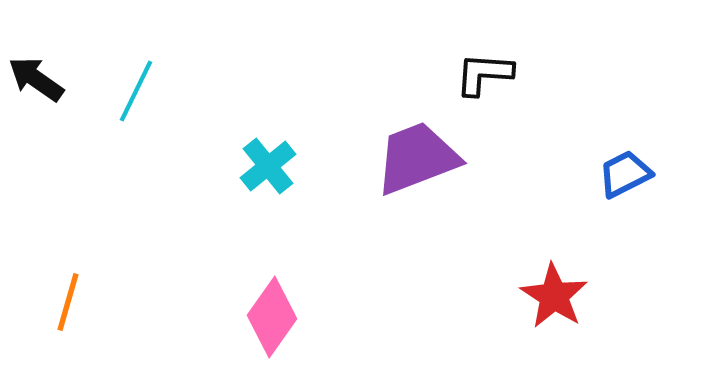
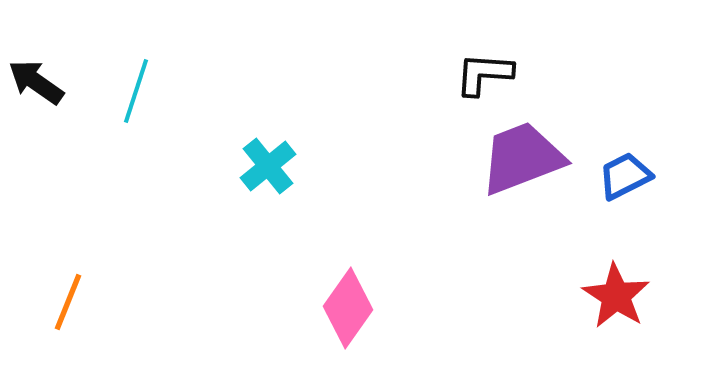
black arrow: moved 3 px down
cyan line: rotated 8 degrees counterclockwise
purple trapezoid: moved 105 px right
blue trapezoid: moved 2 px down
red star: moved 62 px right
orange line: rotated 6 degrees clockwise
pink diamond: moved 76 px right, 9 px up
